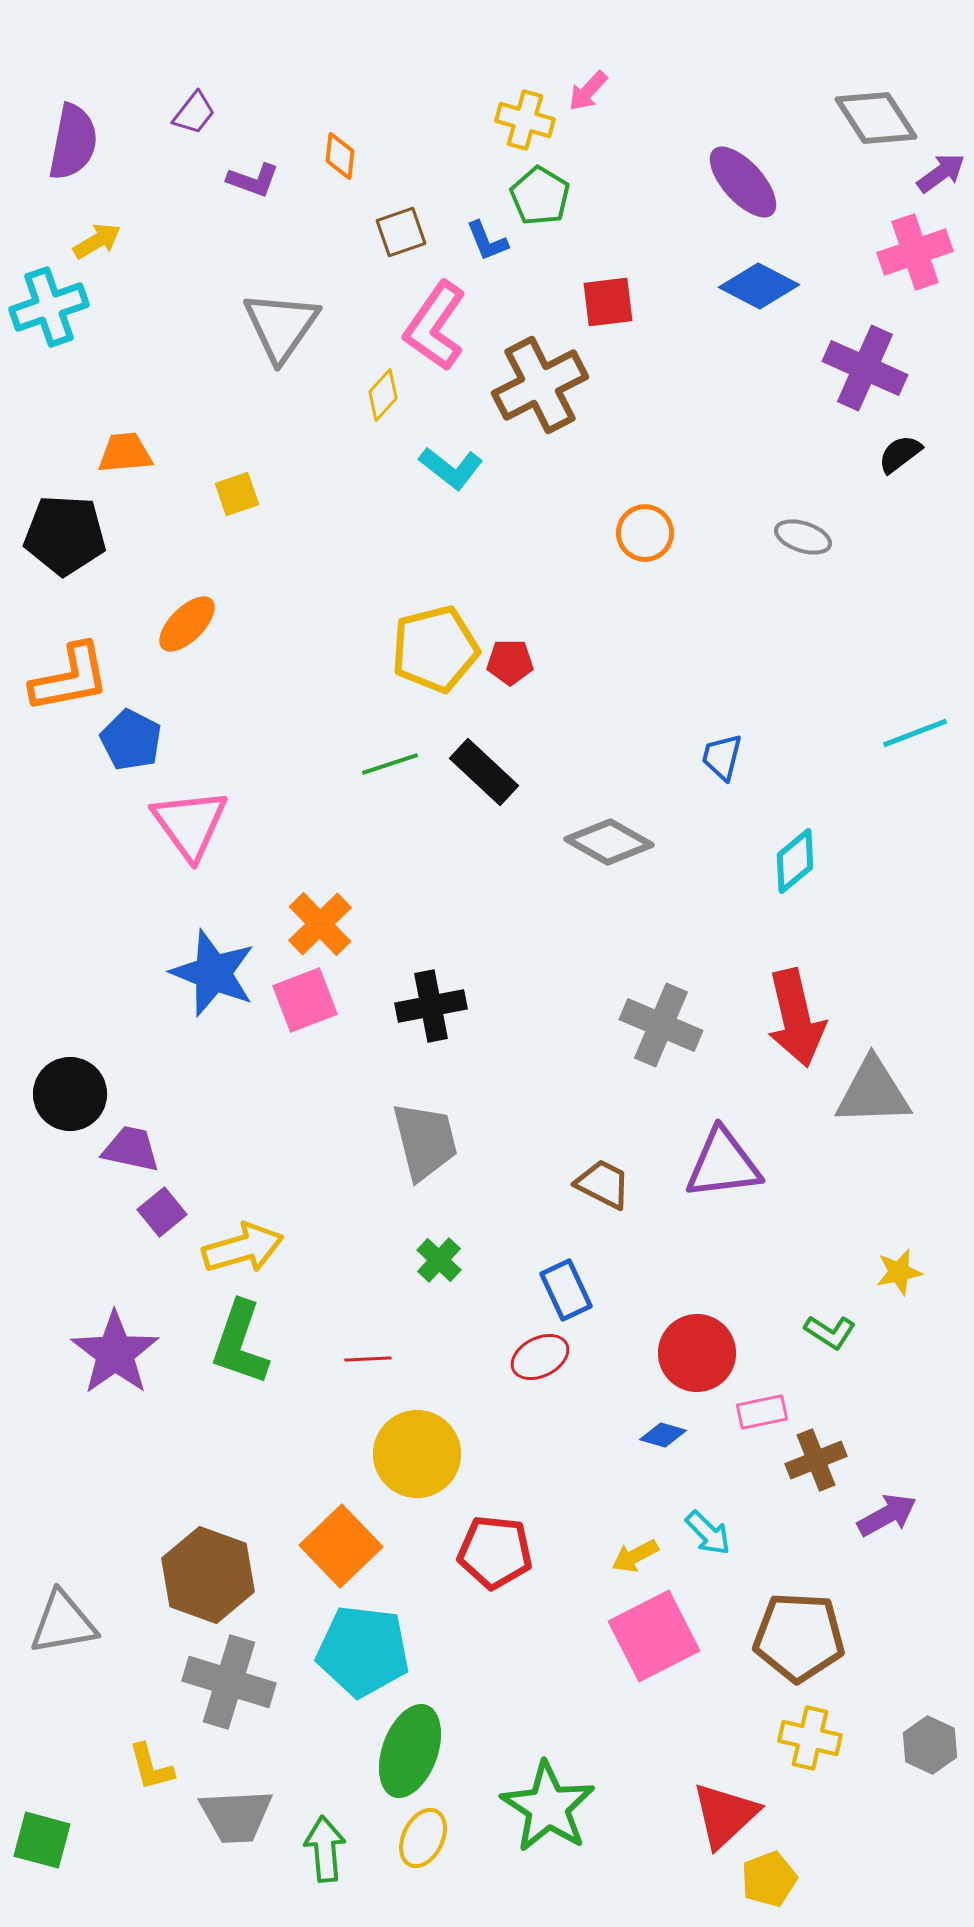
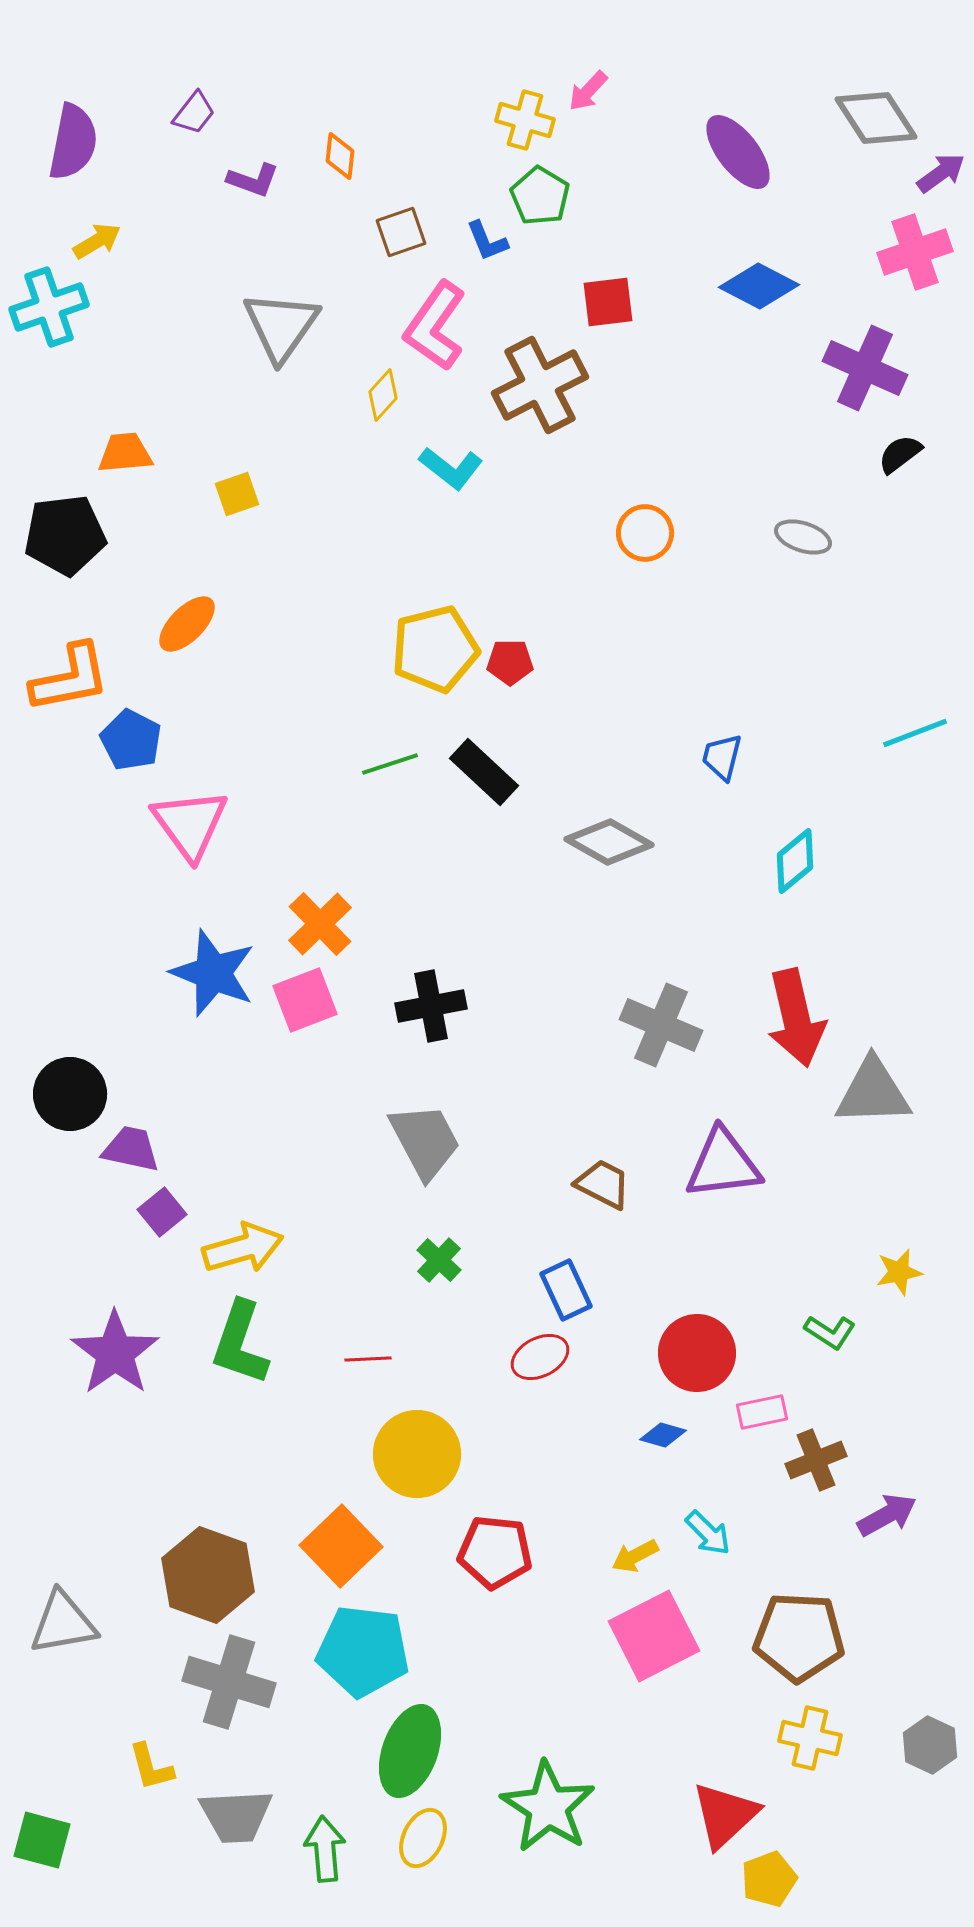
purple ellipse at (743, 182): moved 5 px left, 30 px up; rotated 4 degrees clockwise
black pentagon at (65, 535): rotated 10 degrees counterclockwise
gray trapezoid at (425, 1141): rotated 14 degrees counterclockwise
